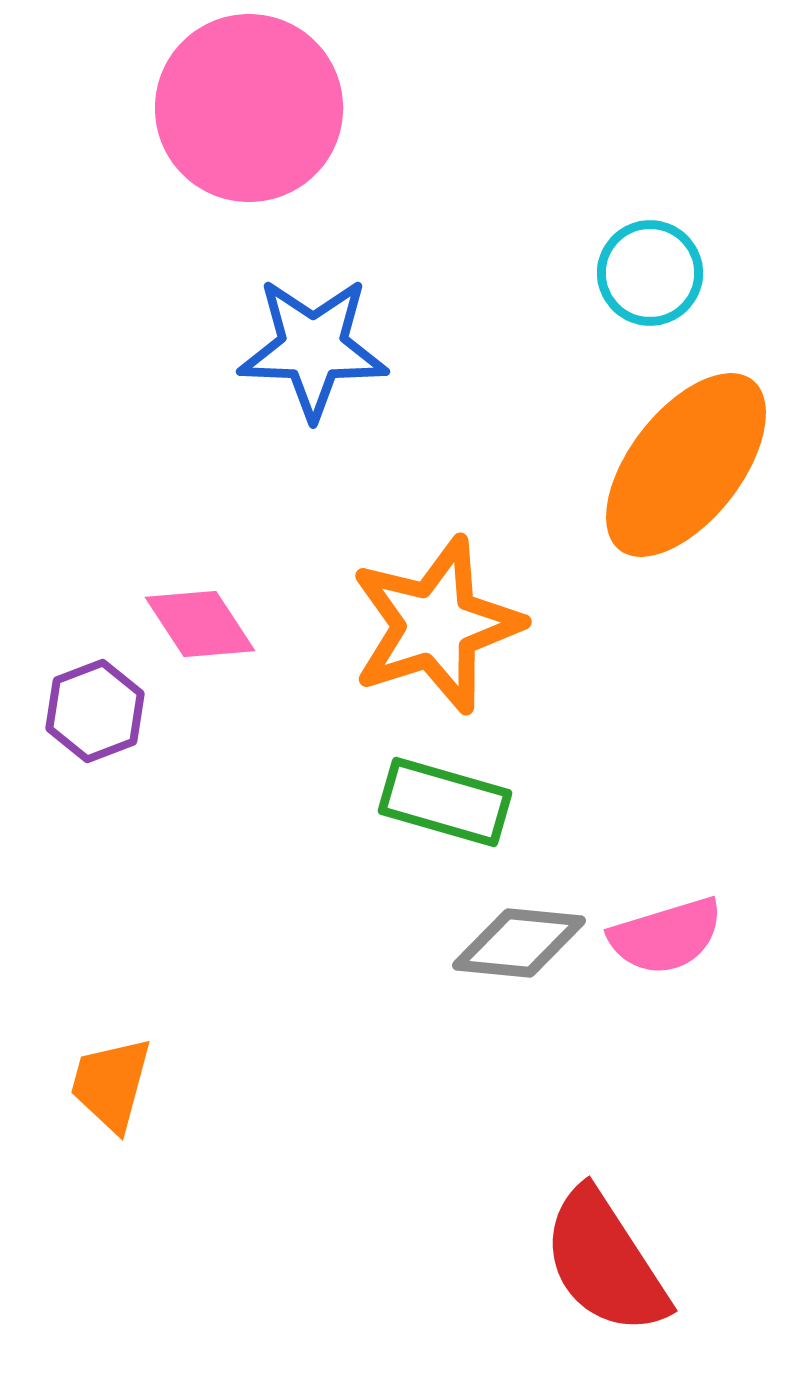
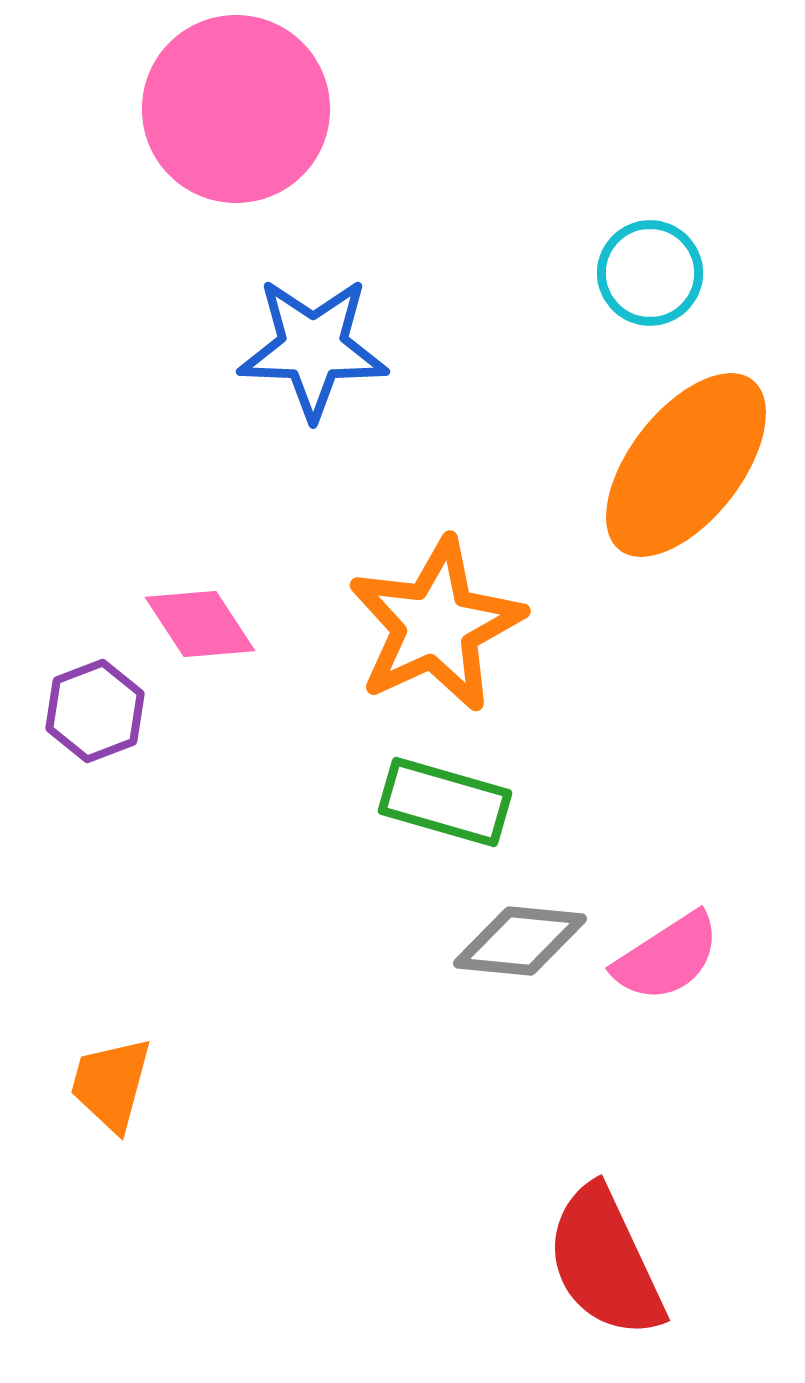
pink circle: moved 13 px left, 1 px down
orange star: rotated 7 degrees counterclockwise
pink semicircle: moved 1 px right, 21 px down; rotated 16 degrees counterclockwise
gray diamond: moved 1 px right, 2 px up
red semicircle: rotated 8 degrees clockwise
